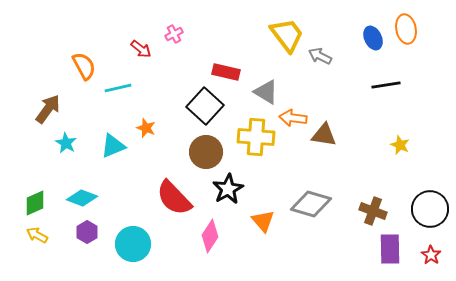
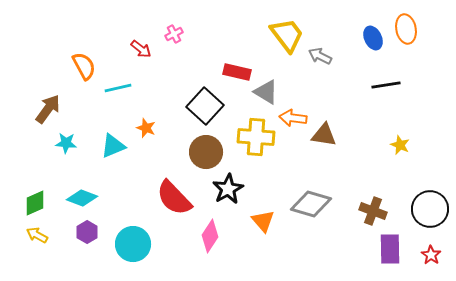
red rectangle: moved 11 px right
cyan star: rotated 25 degrees counterclockwise
